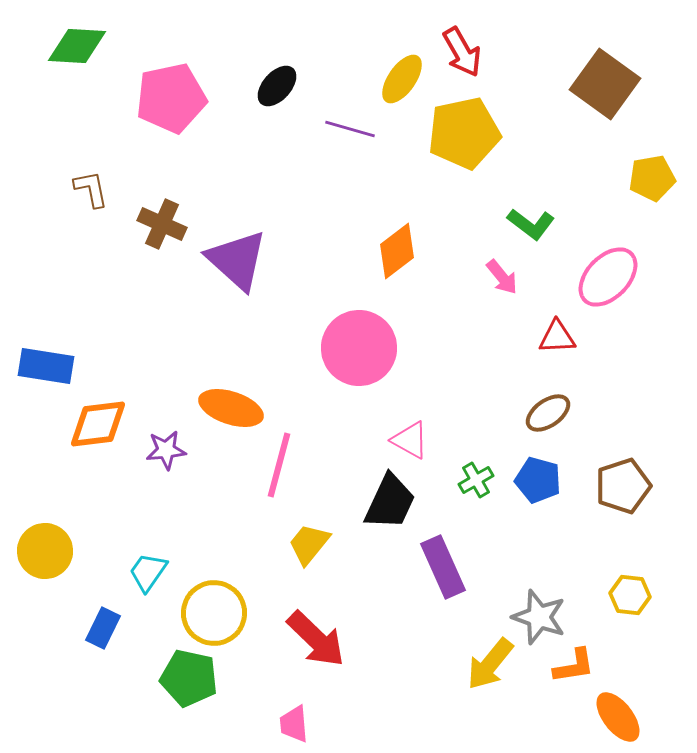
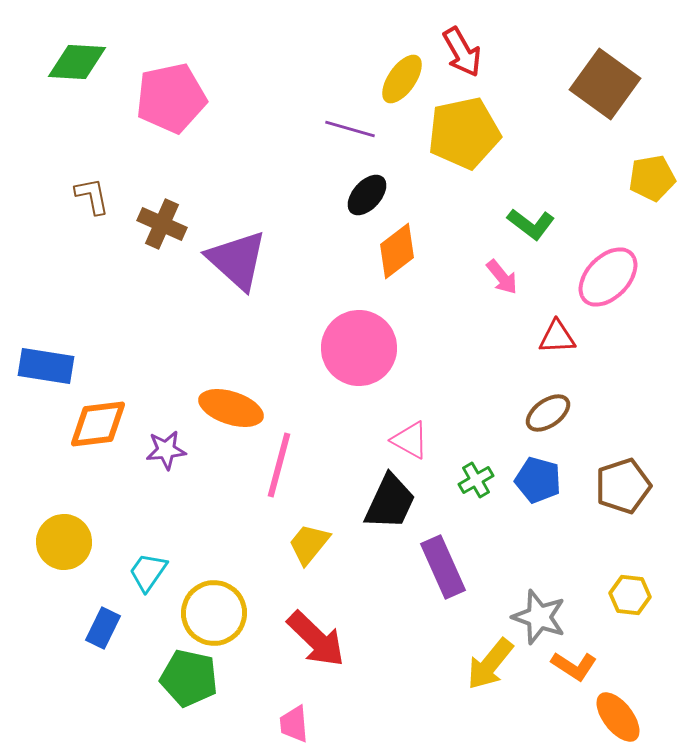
green diamond at (77, 46): moved 16 px down
black ellipse at (277, 86): moved 90 px right, 109 px down
brown L-shape at (91, 189): moved 1 px right, 7 px down
yellow circle at (45, 551): moved 19 px right, 9 px up
orange L-shape at (574, 666): rotated 42 degrees clockwise
